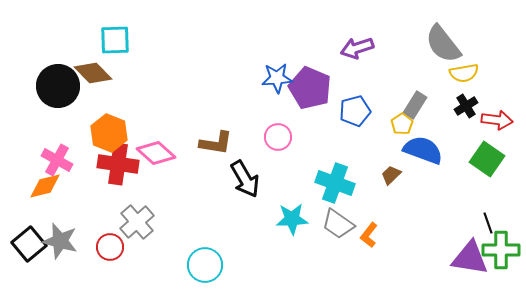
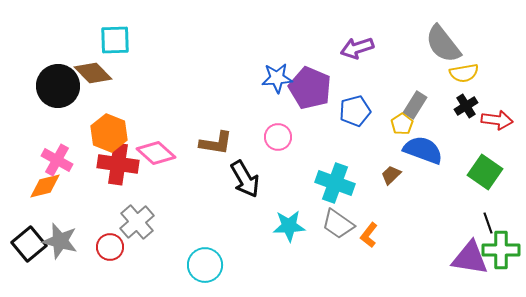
green square: moved 2 px left, 13 px down
cyan star: moved 3 px left, 7 px down
